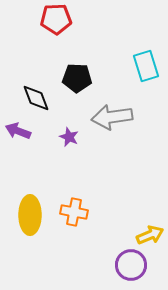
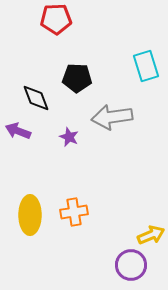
orange cross: rotated 20 degrees counterclockwise
yellow arrow: moved 1 px right
